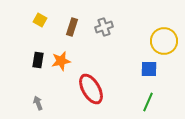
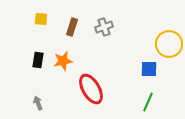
yellow square: moved 1 px right, 1 px up; rotated 24 degrees counterclockwise
yellow circle: moved 5 px right, 3 px down
orange star: moved 2 px right
